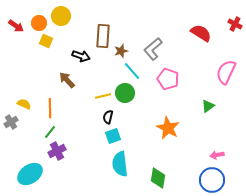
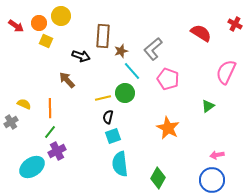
yellow line: moved 2 px down
cyan ellipse: moved 2 px right, 7 px up
green diamond: rotated 20 degrees clockwise
